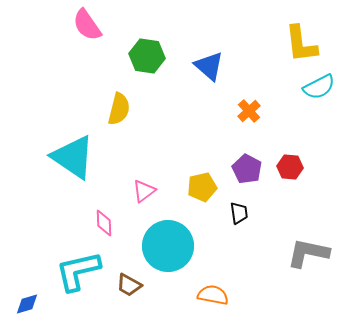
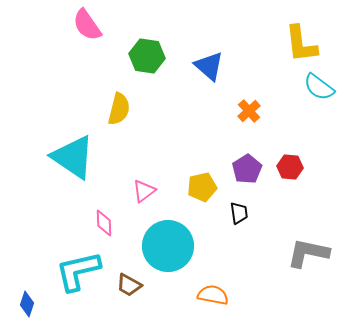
cyan semicircle: rotated 64 degrees clockwise
purple pentagon: rotated 12 degrees clockwise
blue diamond: rotated 55 degrees counterclockwise
